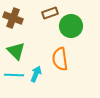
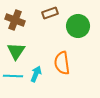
brown cross: moved 2 px right, 2 px down
green circle: moved 7 px right
green triangle: rotated 18 degrees clockwise
orange semicircle: moved 2 px right, 4 px down
cyan line: moved 1 px left, 1 px down
